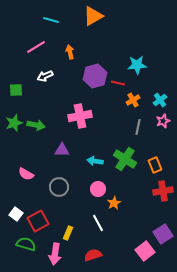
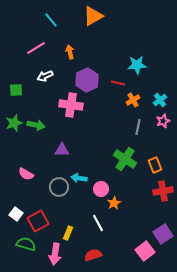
cyan line: rotated 35 degrees clockwise
pink line: moved 1 px down
purple hexagon: moved 8 px left, 4 px down; rotated 10 degrees counterclockwise
pink cross: moved 9 px left, 11 px up; rotated 20 degrees clockwise
cyan arrow: moved 16 px left, 17 px down
pink circle: moved 3 px right
